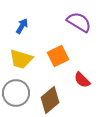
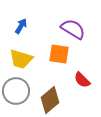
purple semicircle: moved 6 px left, 7 px down
blue arrow: moved 1 px left
orange square: moved 1 px right, 2 px up; rotated 35 degrees clockwise
gray circle: moved 2 px up
